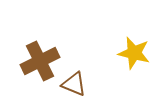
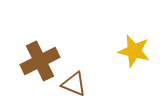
yellow star: moved 2 px up
